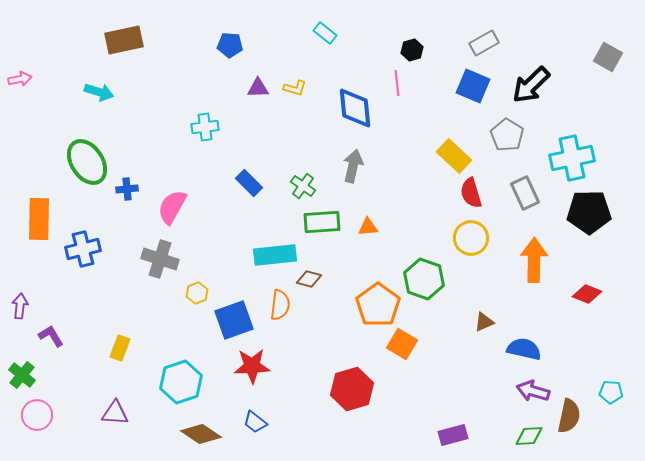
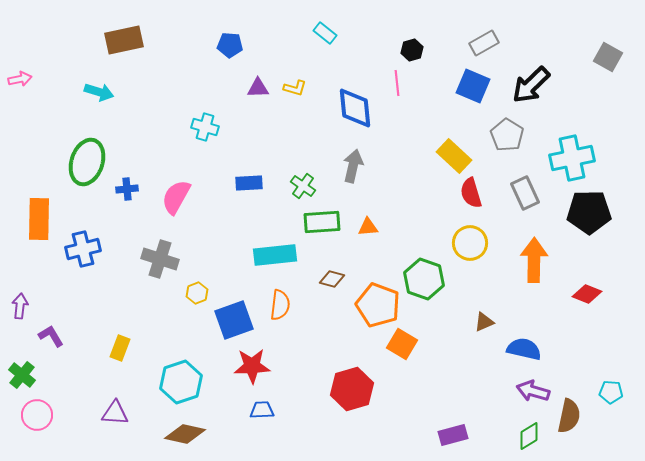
cyan cross at (205, 127): rotated 24 degrees clockwise
green ellipse at (87, 162): rotated 51 degrees clockwise
blue rectangle at (249, 183): rotated 48 degrees counterclockwise
pink semicircle at (172, 207): moved 4 px right, 10 px up
yellow circle at (471, 238): moved 1 px left, 5 px down
brown diamond at (309, 279): moved 23 px right
orange pentagon at (378, 305): rotated 15 degrees counterclockwise
blue trapezoid at (255, 422): moved 7 px right, 12 px up; rotated 140 degrees clockwise
brown diamond at (201, 434): moved 16 px left; rotated 21 degrees counterclockwise
green diamond at (529, 436): rotated 28 degrees counterclockwise
